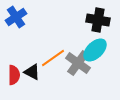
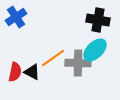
gray cross: rotated 35 degrees counterclockwise
red semicircle: moved 1 px right, 3 px up; rotated 12 degrees clockwise
